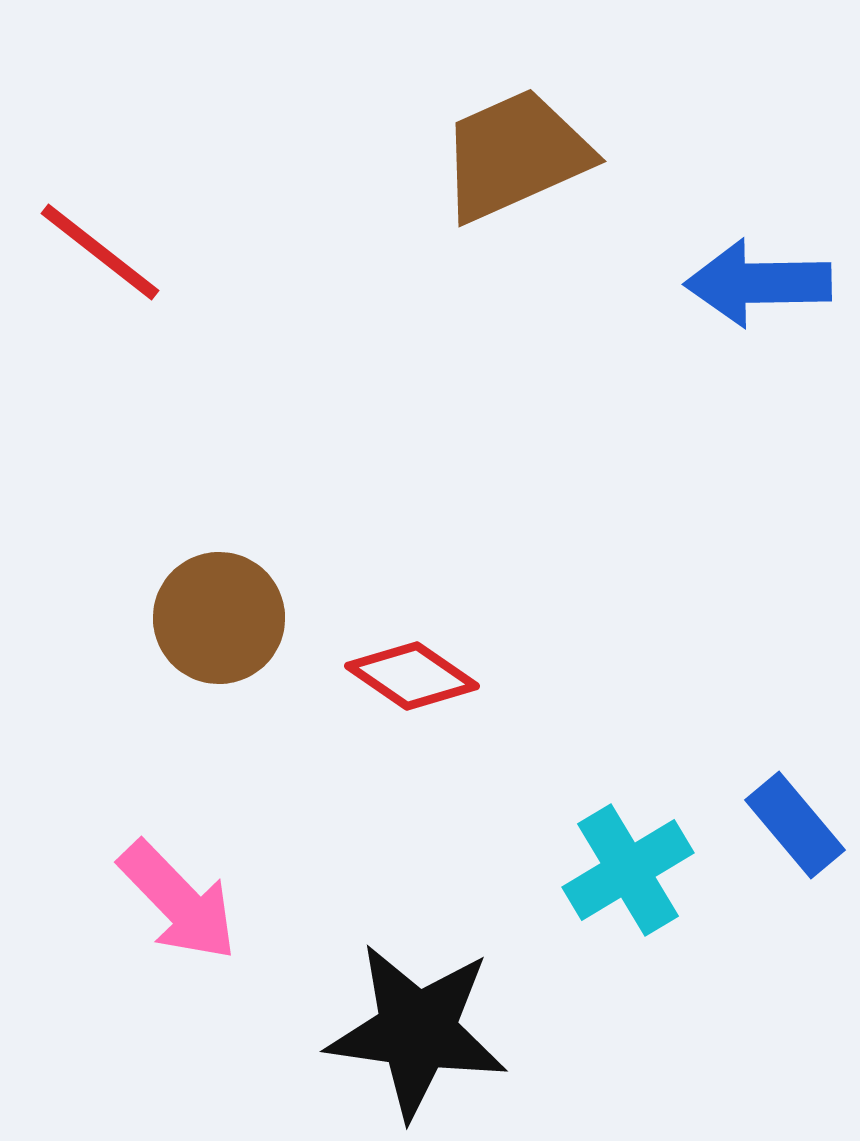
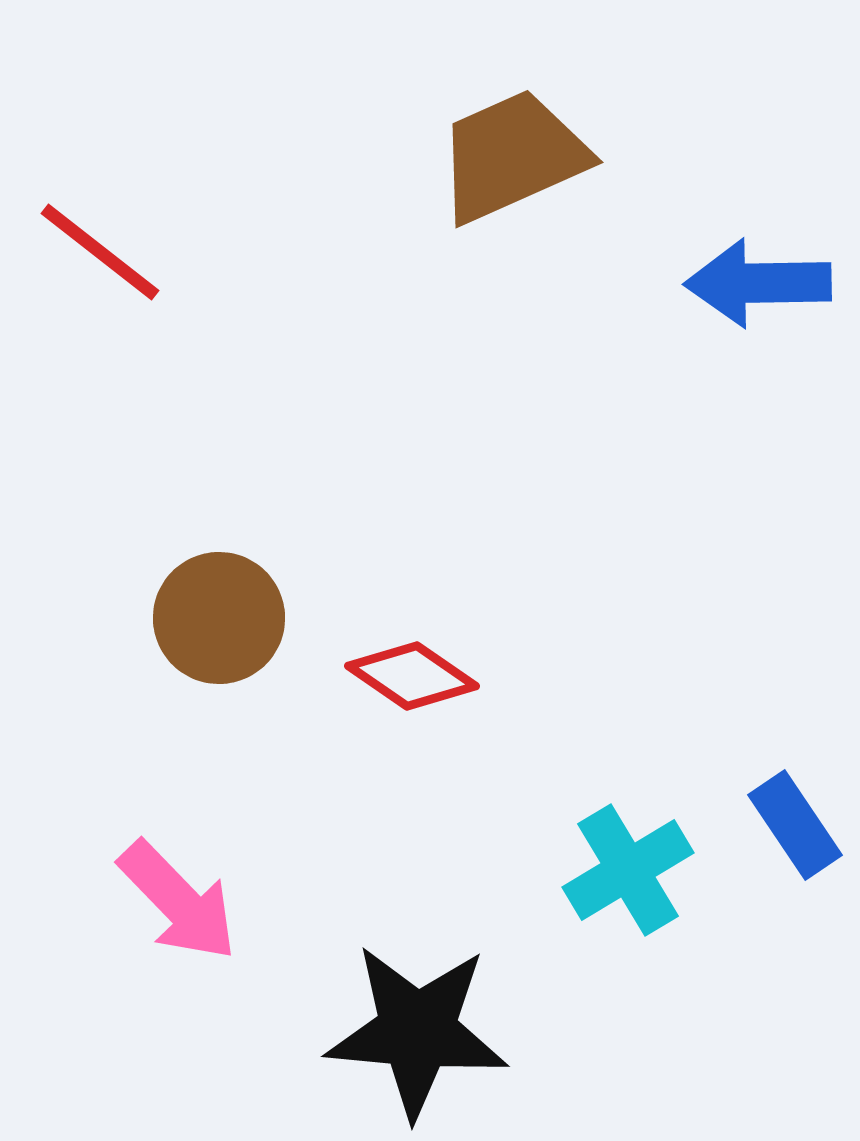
brown trapezoid: moved 3 px left, 1 px down
blue rectangle: rotated 6 degrees clockwise
black star: rotated 3 degrees counterclockwise
